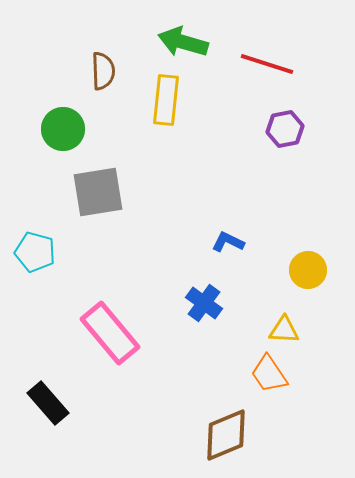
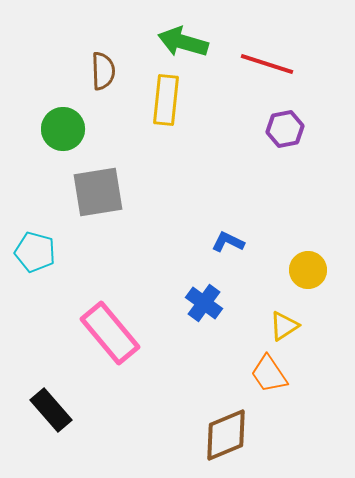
yellow triangle: moved 4 px up; rotated 36 degrees counterclockwise
black rectangle: moved 3 px right, 7 px down
